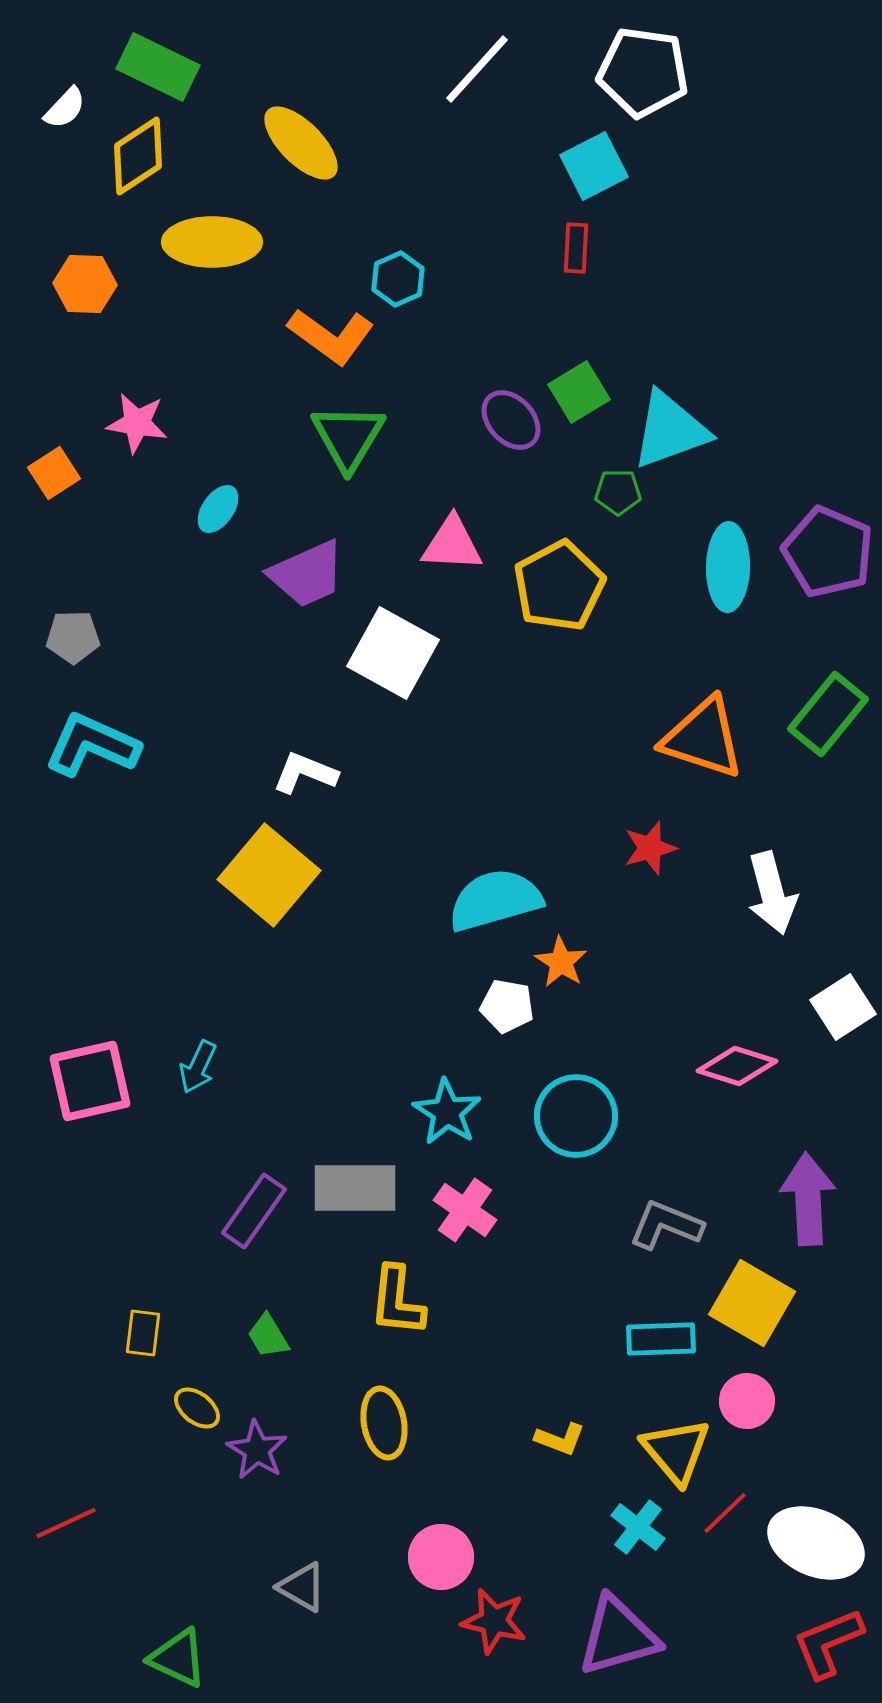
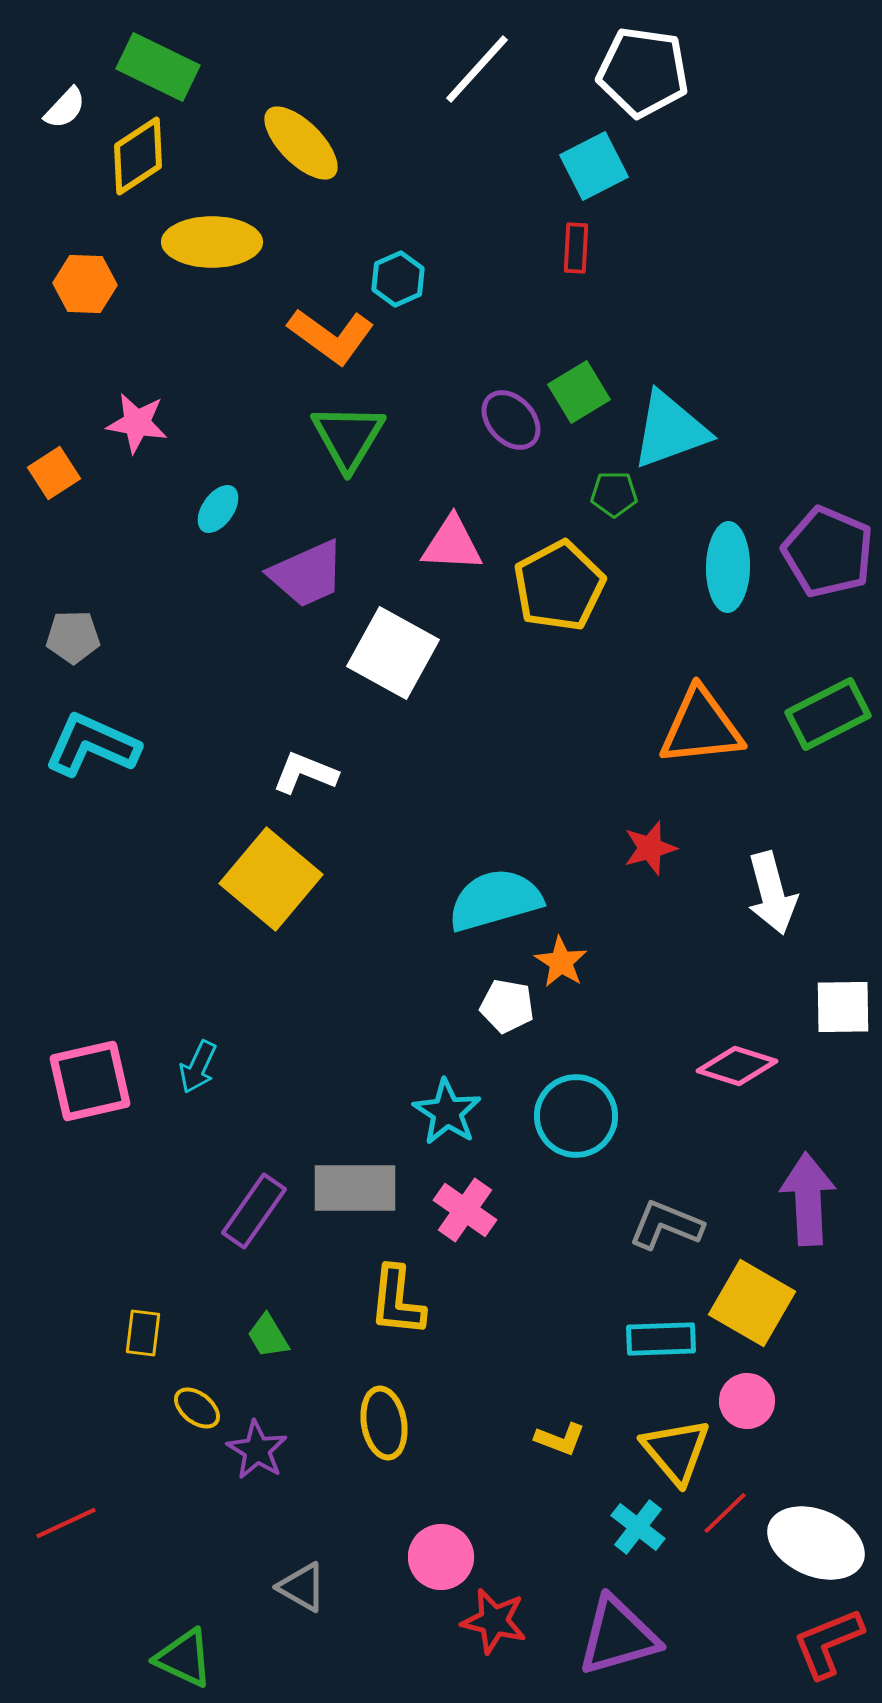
green pentagon at (618, 492): moved 4 px left, 2 px down
green rectangle at (828, 714): rotated 24 degrees clockwise
orange triangle at (703, 738): moved 2 px left, 11 px up; rotated 24 degrees counterclockwise
yellow square at (269, 875): moved 2 px right, 4 px down
white square at (843, 1007): rotated 32 degrees clockwise
green triangle at (178, 1658): moved 6 px right
